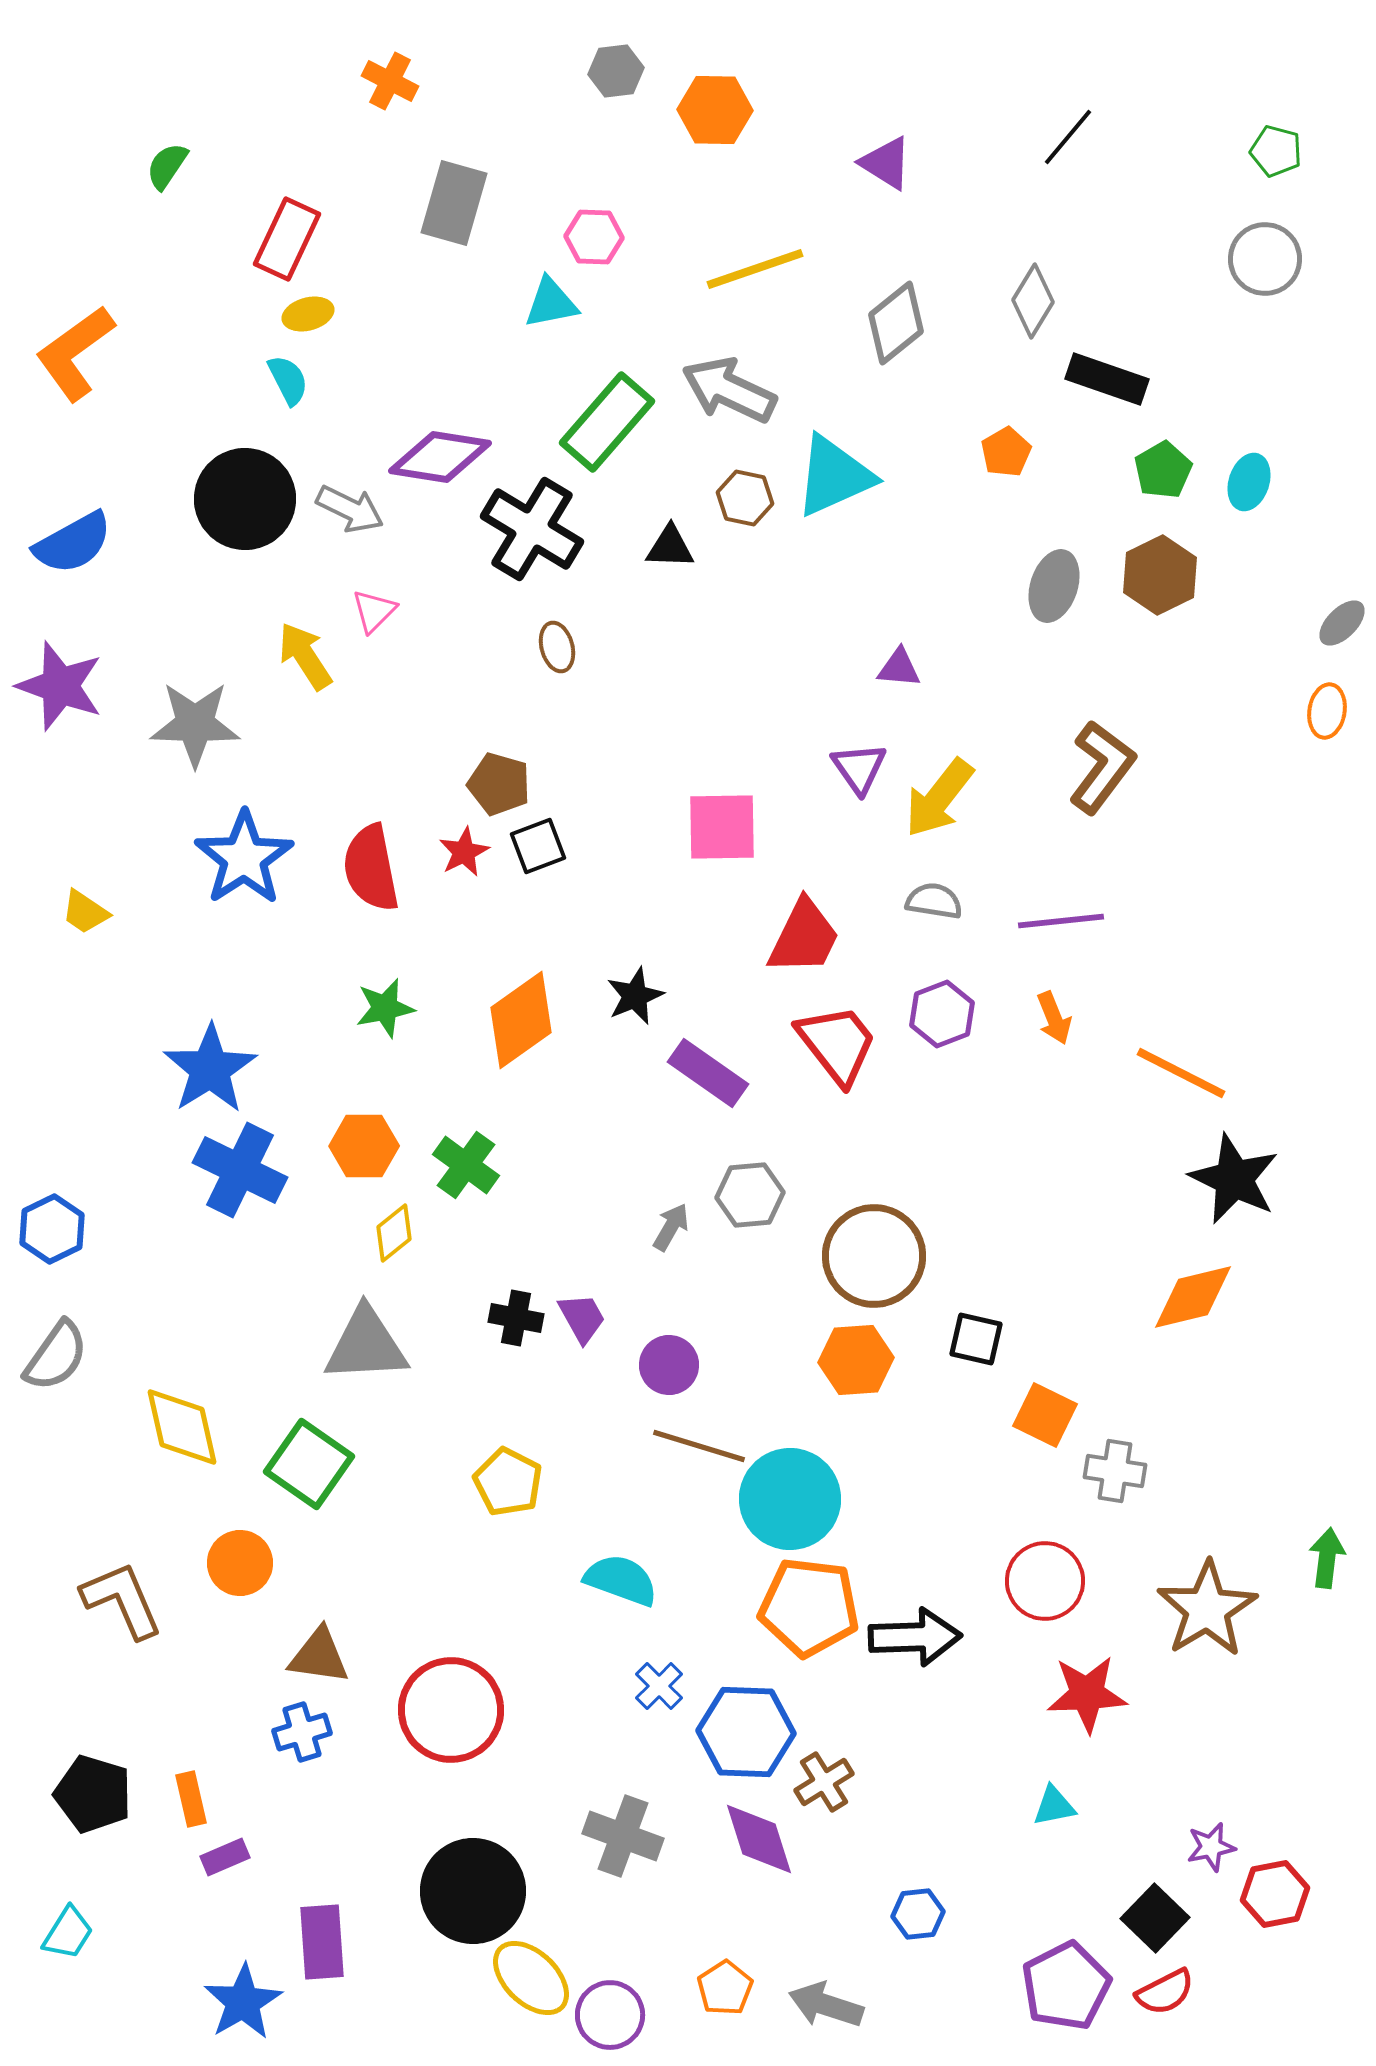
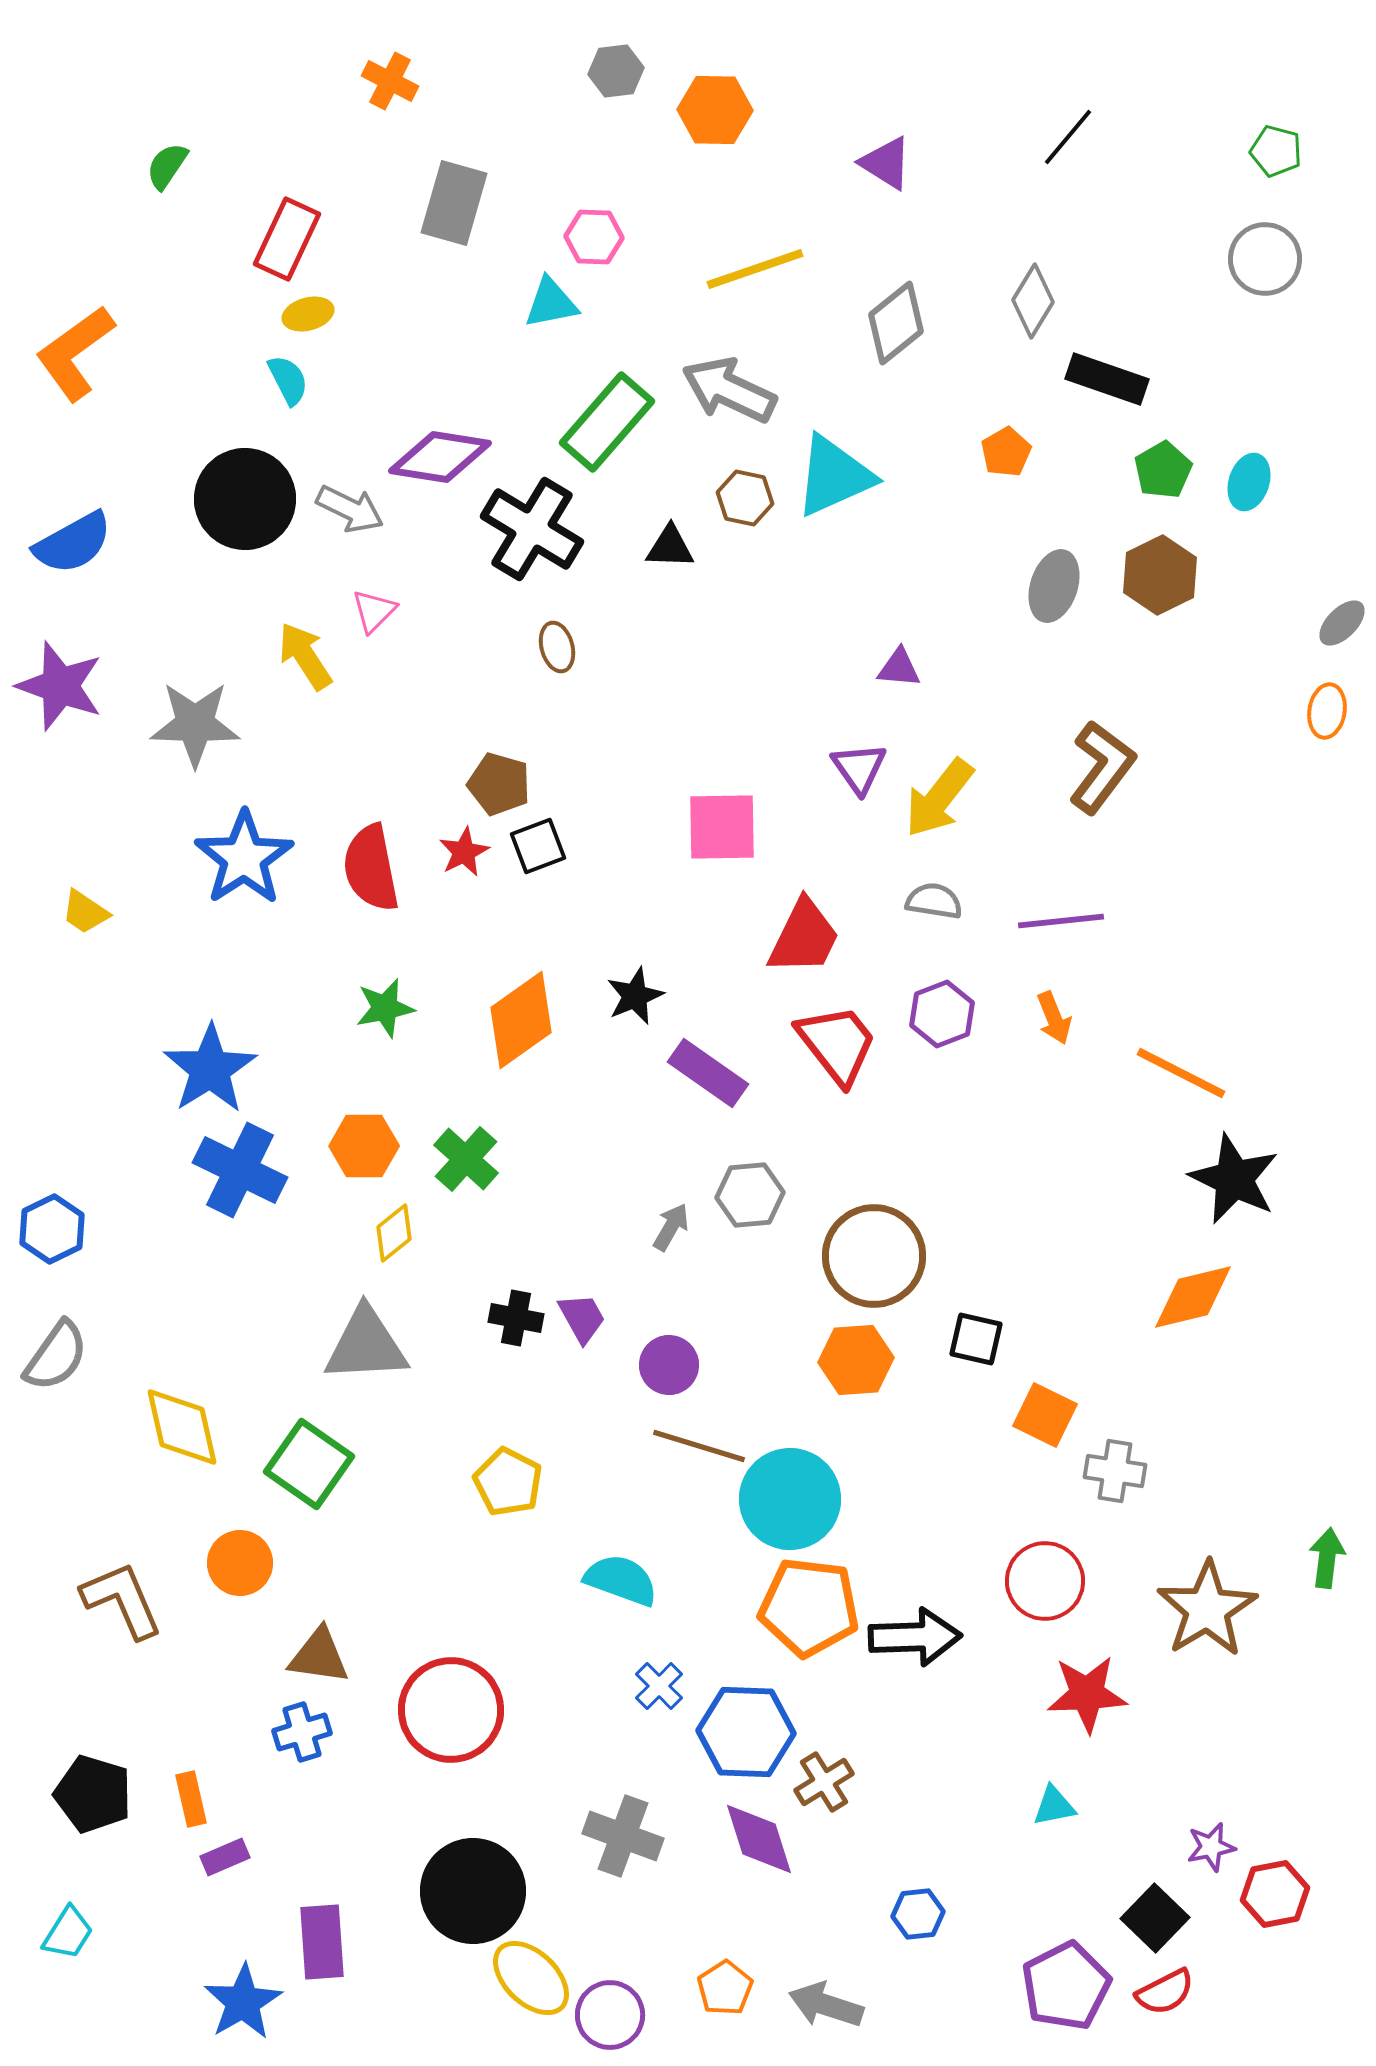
green cross at (466, 1165): moved 6 px up; rotated 6 degrees clockwise
